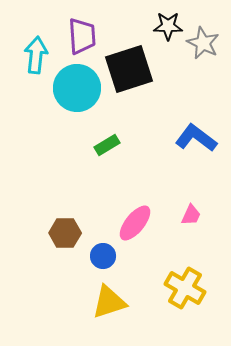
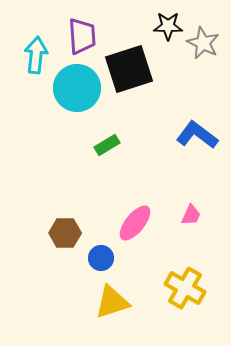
blue L-shape: moved 1 px right, 3 px up
blue circle: moved 2 px left, 2 px down
yellow triangle: moved 3 px right
